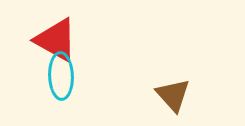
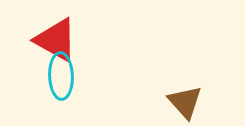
brown triangle: moved 12 px right, 7 px down
